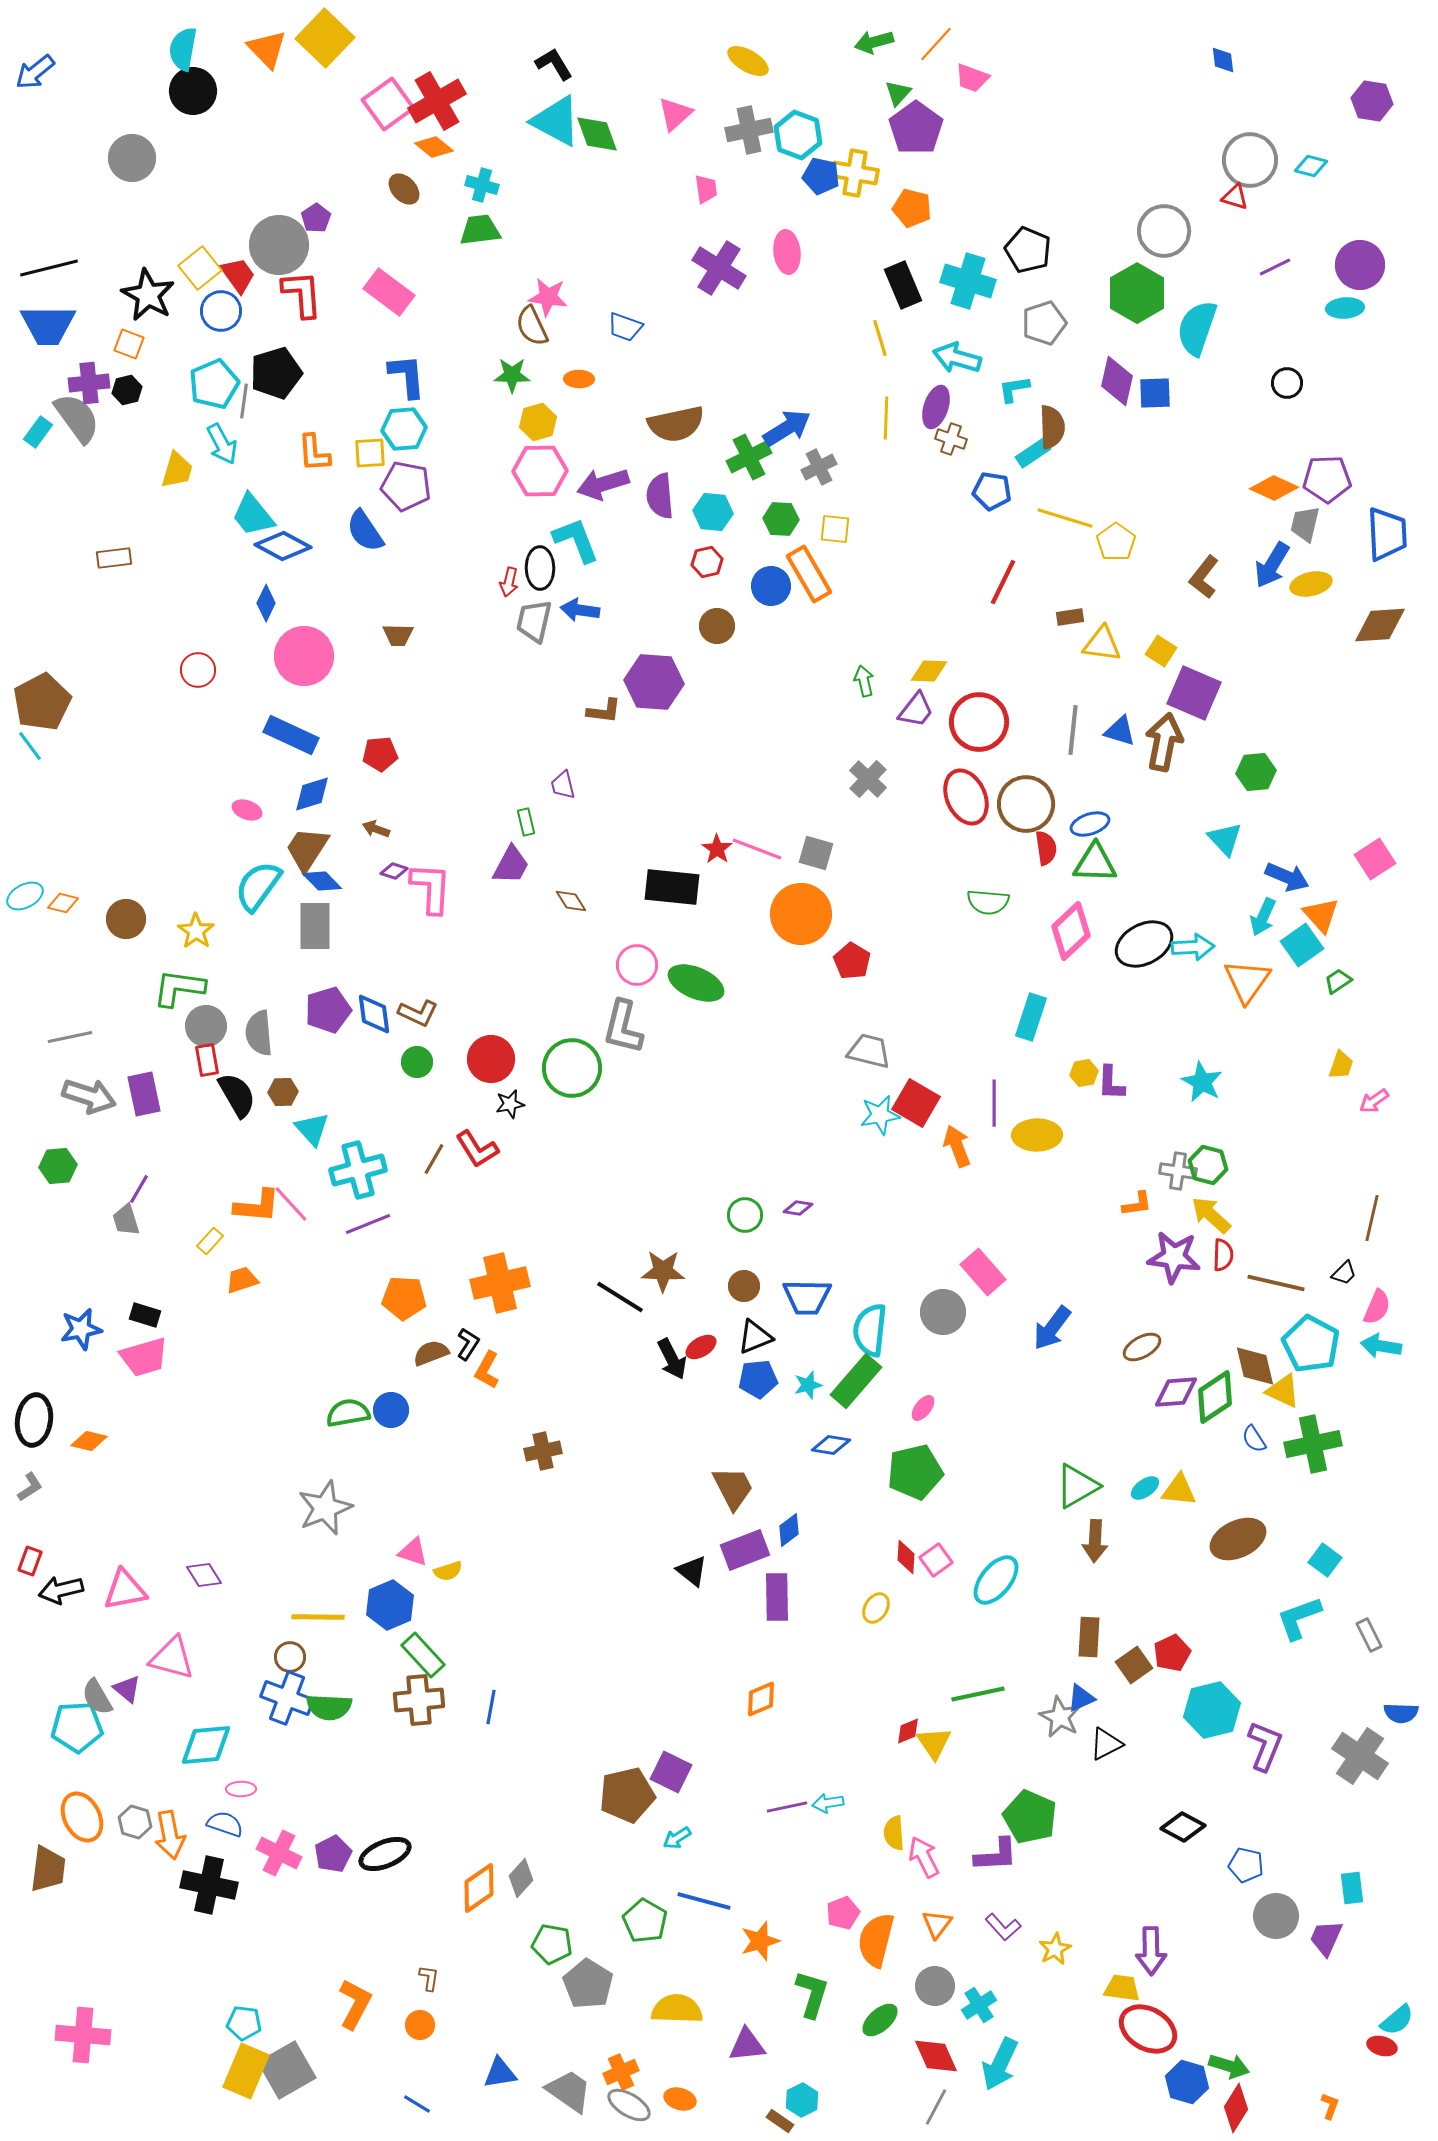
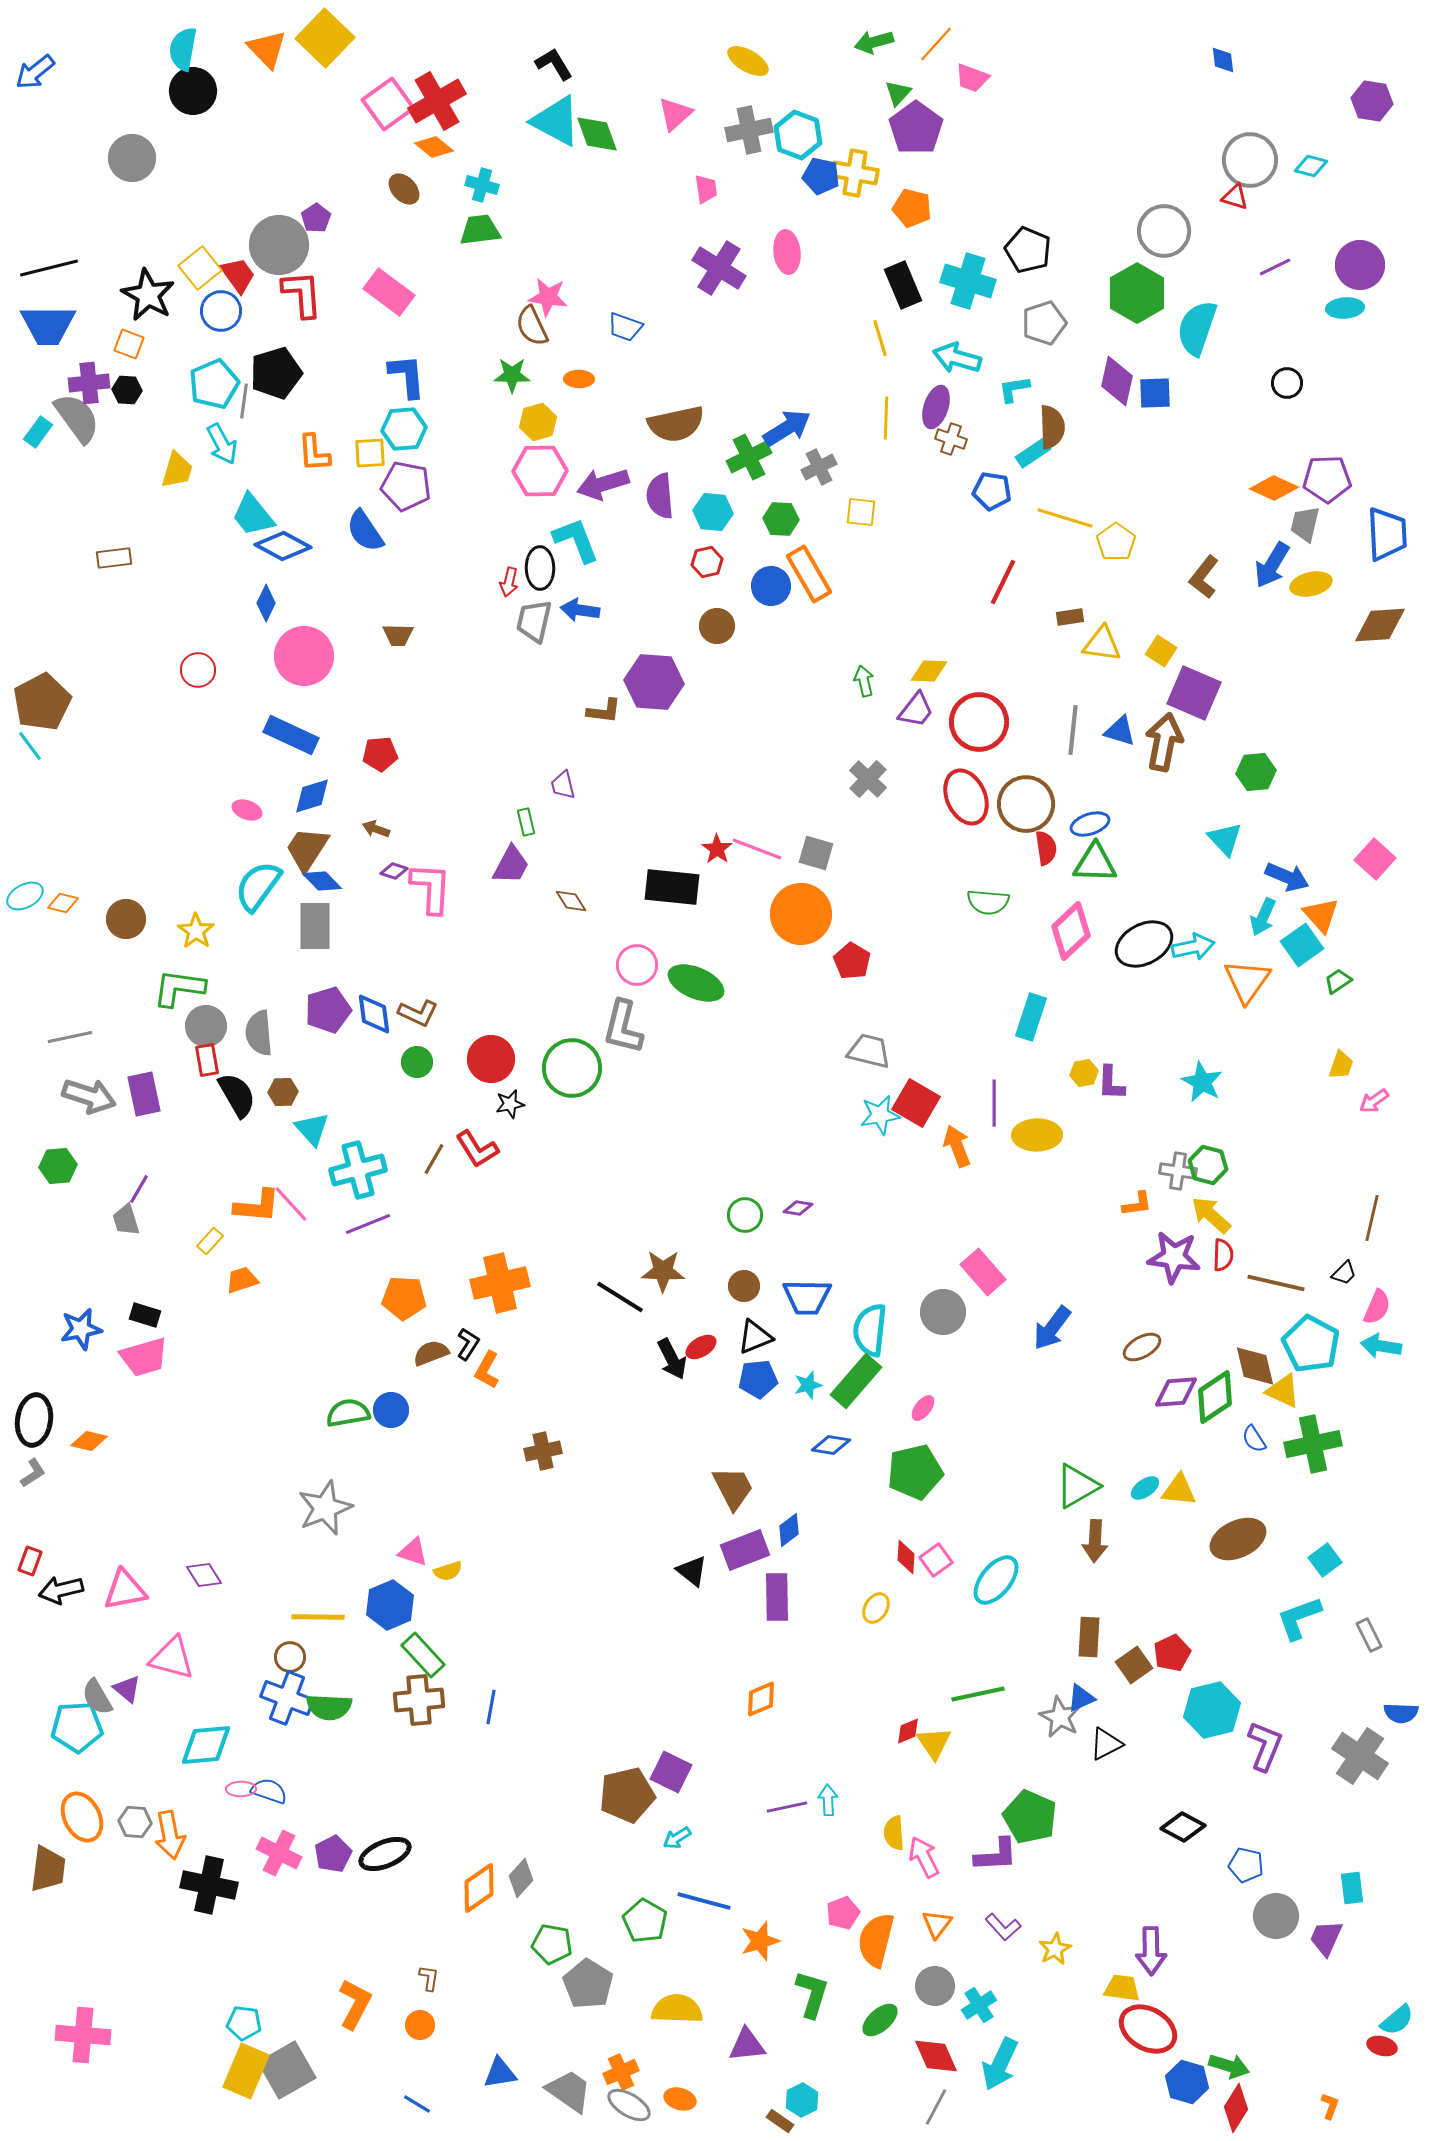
black hexagon at (127, 390): rotated 16 degrees clockwise
yellow square at (835, 529): moved 26 px right, 17 px up
blue diamond at (312, 794): moved 2 px down
pink square at (1375, 859): rotated 15 degrees counterclockwise
cyan arrow at (1193, 947): rotated 9 degrees counterclockwise
gray L-shape at (30, 1487): moved 3 px right, 14 px up
cyan square at (1325, 1560): rotated 16 degrees clockwise
cyan arrow at (828, 1803): moved 3 px up; rotated 96 degrees clockwise
gray hexagon at (135, 1822): rotated 12 degrees counterclockwise
blue semicircle at (225, 1824): moved 44 px right, 33 px up
